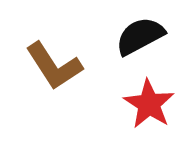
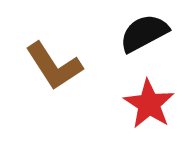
black semicircle: moved 4 px right, 3 px up
